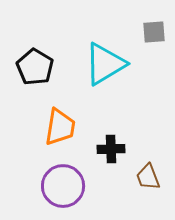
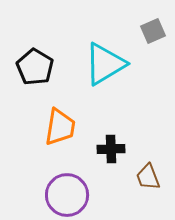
gray square: moved 1 px left, 1 px up; rotated 20 degrees counterclockwise
purple circle: moved 4 px right, 9 px down
